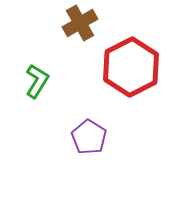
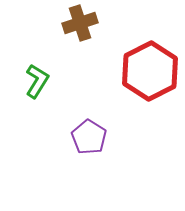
brown cross: rotated 12 degrees clockwise
red hexagon: moved 19 px right, 4 px down
